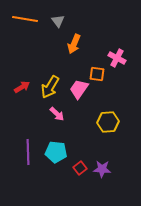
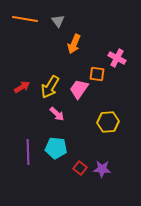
cyan pentagon: moved 4 px up
red square: rotated 16 degrees counterclockwise
